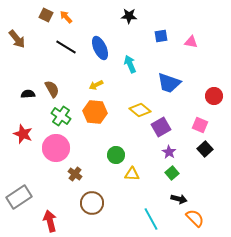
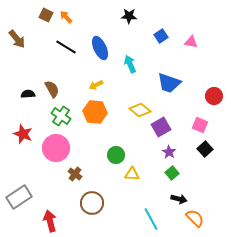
blue square: rotated 24 degrees counterclockwise
